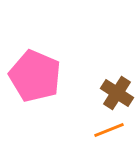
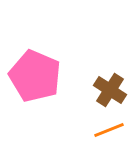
brown cross: moved 7 px left, 3 px up
